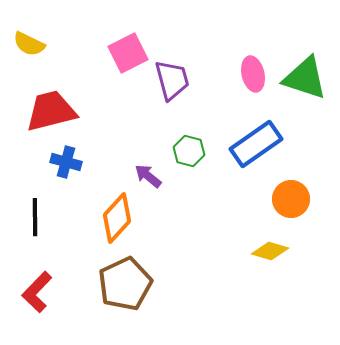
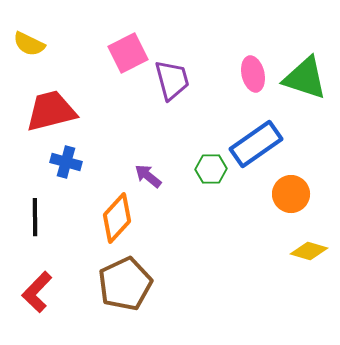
green hexagon: moved 22 px right, 18 px down; rotated 16 degrees counterclockwise
orange circle: moved 5 px up
yellow diamond: moved 39 px right
